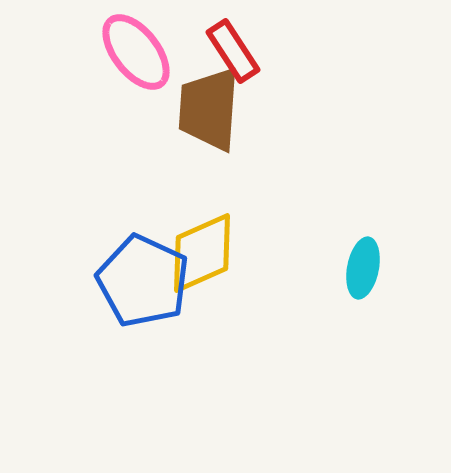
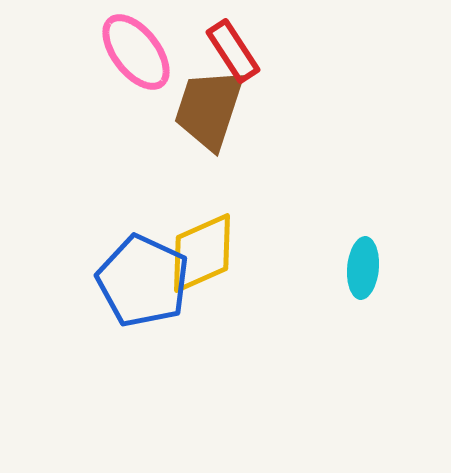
brown trapezoid: rotated 14 degrees clockwise
cyan ellipse: rotated 6 degrees counterclockwise
